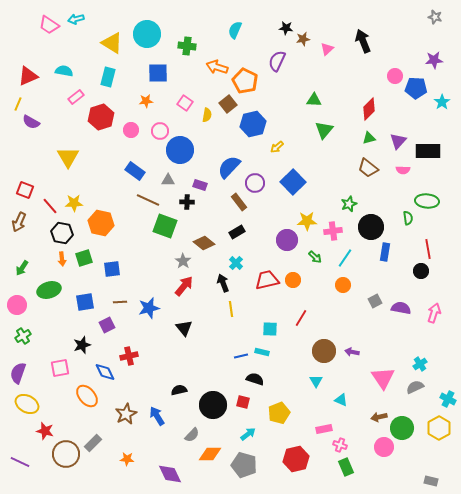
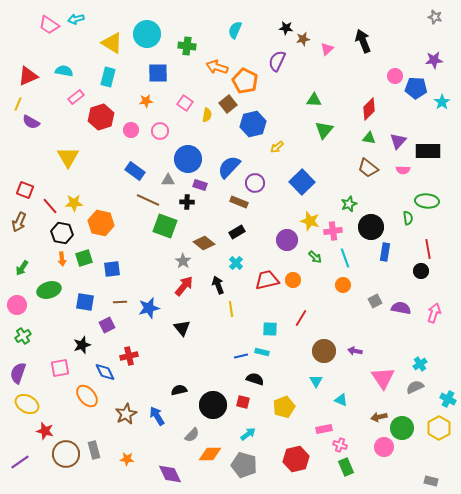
green triangle at (369, 138): rotated 24 degrees clockwise
blue circle at (180, 150): moved 8 px right, 9 px down
blue square at (293, 182): moved 9 px right
brown rectangle at (239, 202): rotated 30 degrees counterclockwise
yellow star at (307, 221): moved 3 px right; rotated 18 degrees clockwise
cyan line at (345, 258): rotated 54 degrees counterclockwise
black arrow at (223, 283): moved 5 px left, 2 px down
blue square at (85, 302): rotated 18 degrees clockwise
black triangle at (184, 328): moved 2 px left
purple arrow at (352, 352): moved 3 px right, 1 px up
yellow pentagon at (279, 413): moved 5 px right, 6 px up
gray rectangle at (93, 443): moved 1 px right, 7 px down; rotated 60 degrees counterclockwise
purple line at (20, 462): rotated 60 degrees counterclockwise
